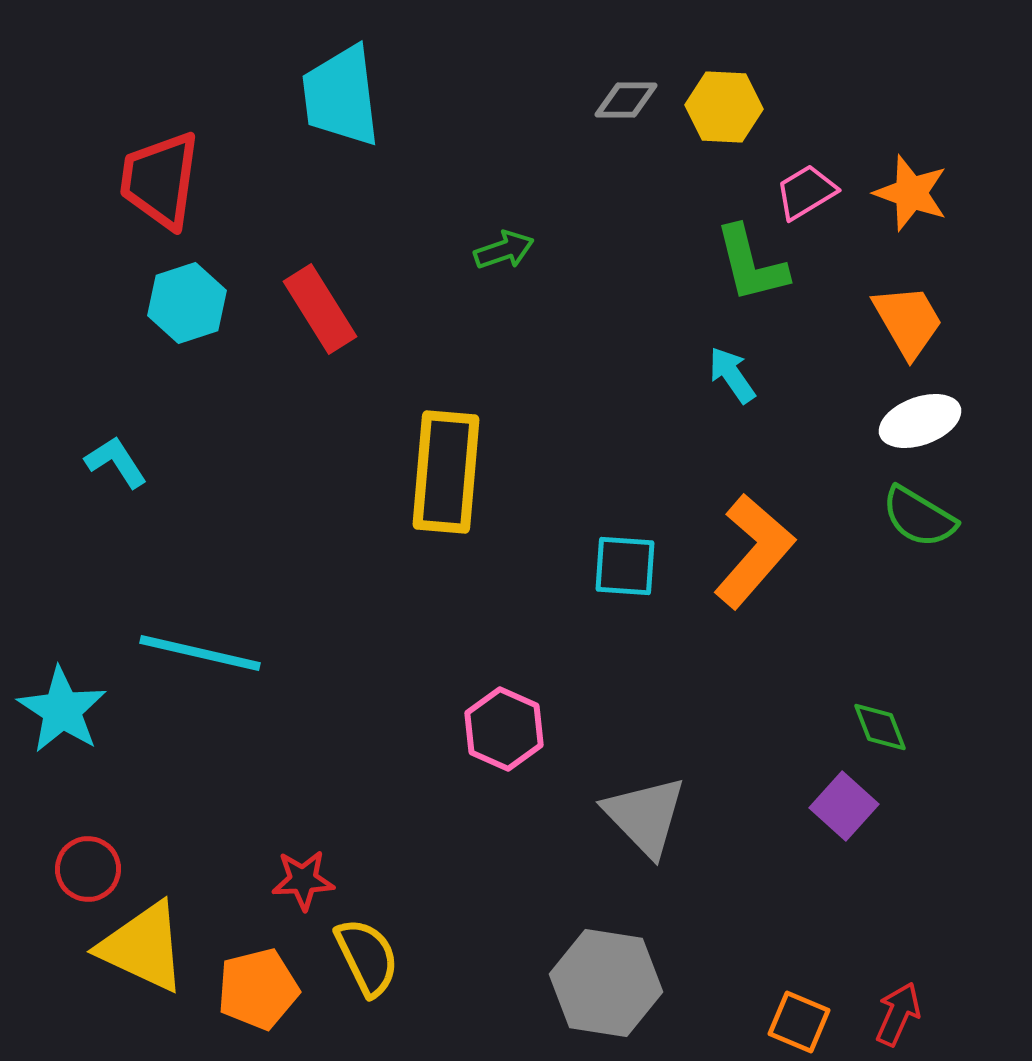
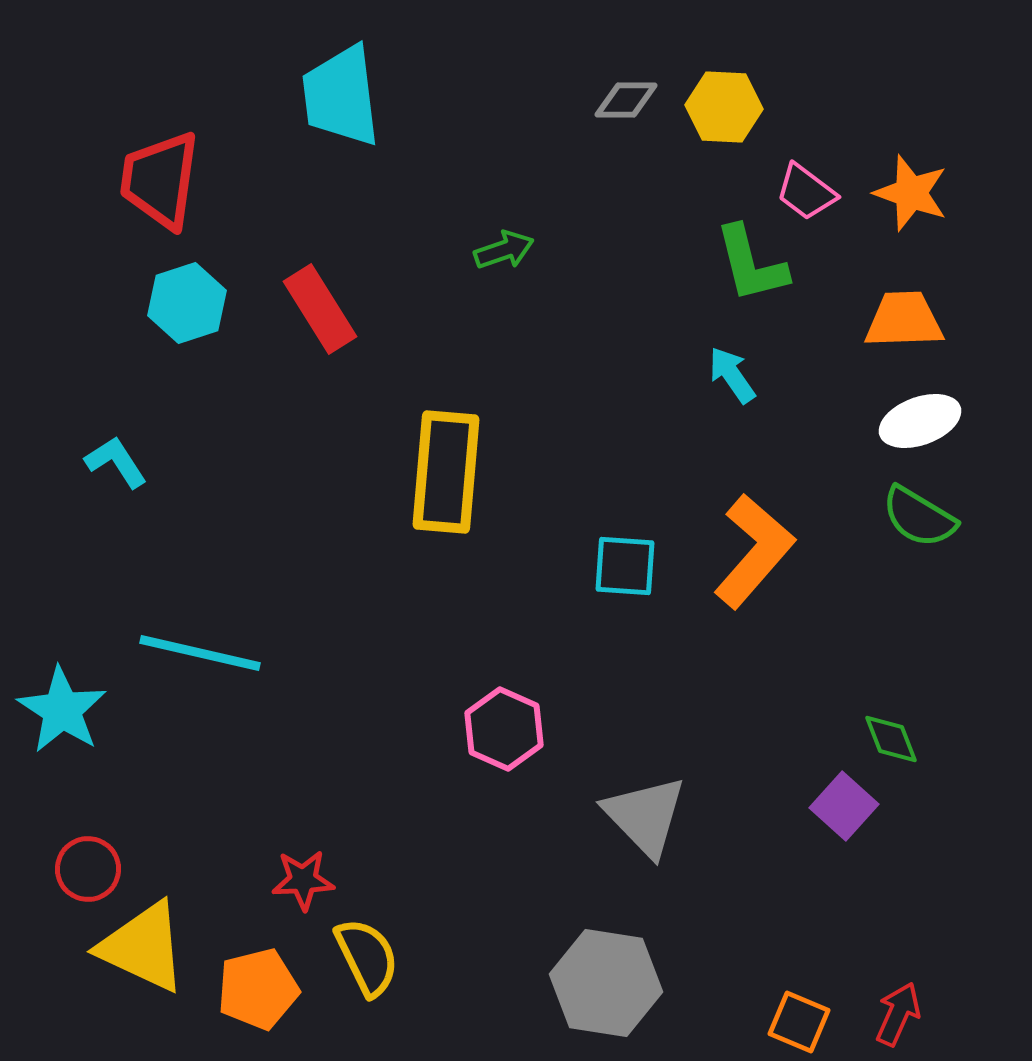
pink trapezoid: rotated 112 degrees counterclockwise
orange trapezoid: moved 4 px left, 1 px up; rotated 62 degrees counterclockwise
green diamond: moved 11 px right, 12 px down
